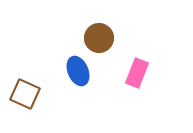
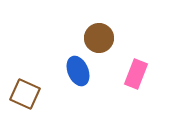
pink rectangle: moved 1 px left, 1 px down
